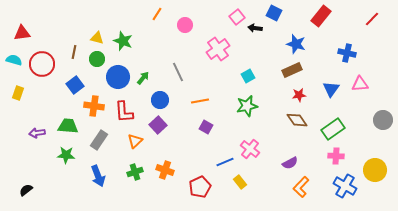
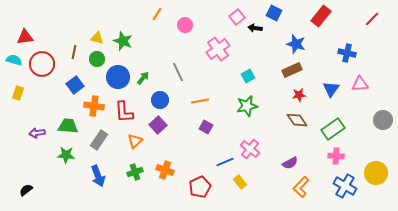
red triangle at (22, 33): moved 3 px right, 4 px down
yellow circle at (375, 170): moved 1 px right, 3 px down
